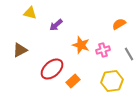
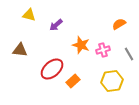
yellow triangle: moved 1 px left, 2 px down
brown triangle: rotated 35 degrees clockwise
